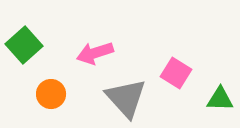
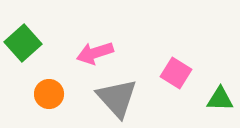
green square: moved 1 px left, 2 px up
orange circle: moved 2 px left
gray triangle: moved 9 px left
